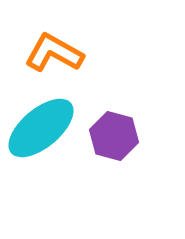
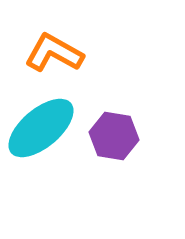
purple hexagon: rotated 6 degrees counterclockwise
